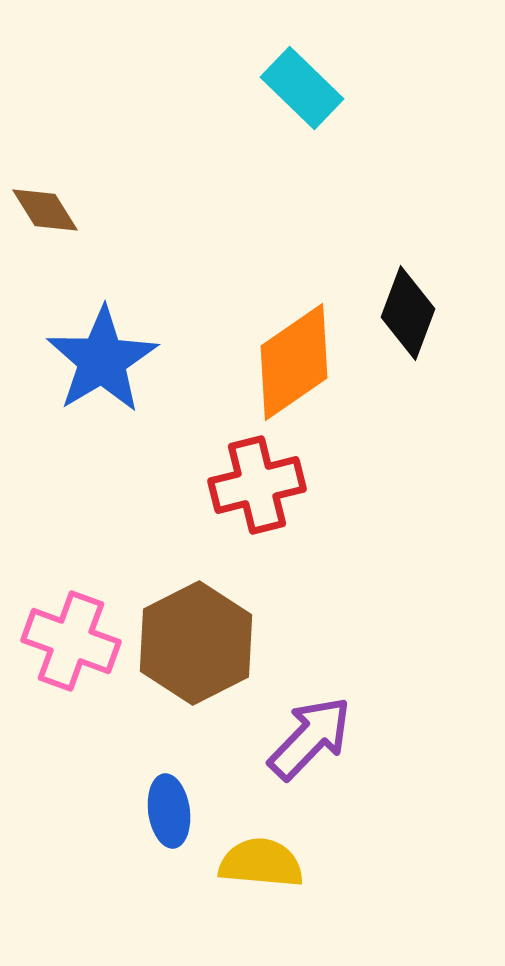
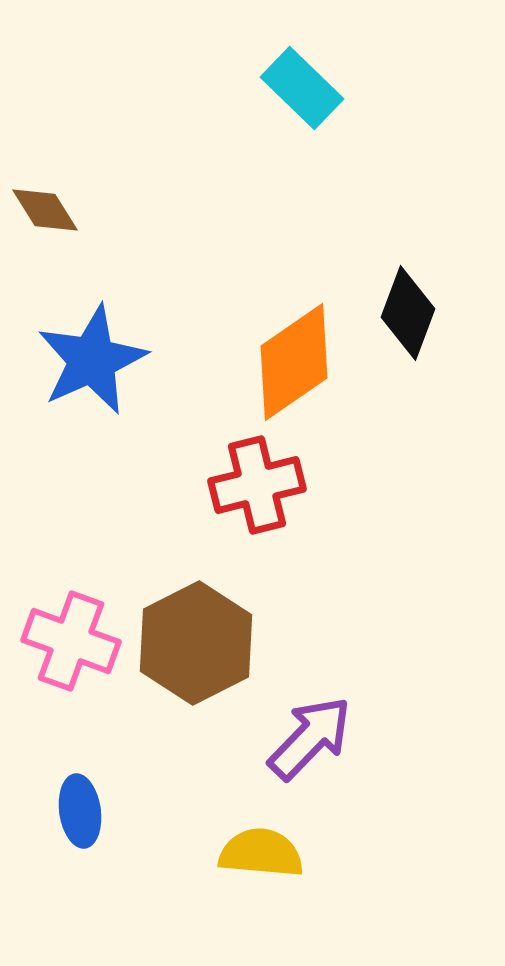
blue star: moved 10 px left; rotated 7 degrees clockwise
blue ellipse: moved 89 px left
yellow semicircle: moved 10 px up
